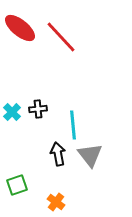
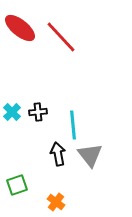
black cross: moved 3 px down
